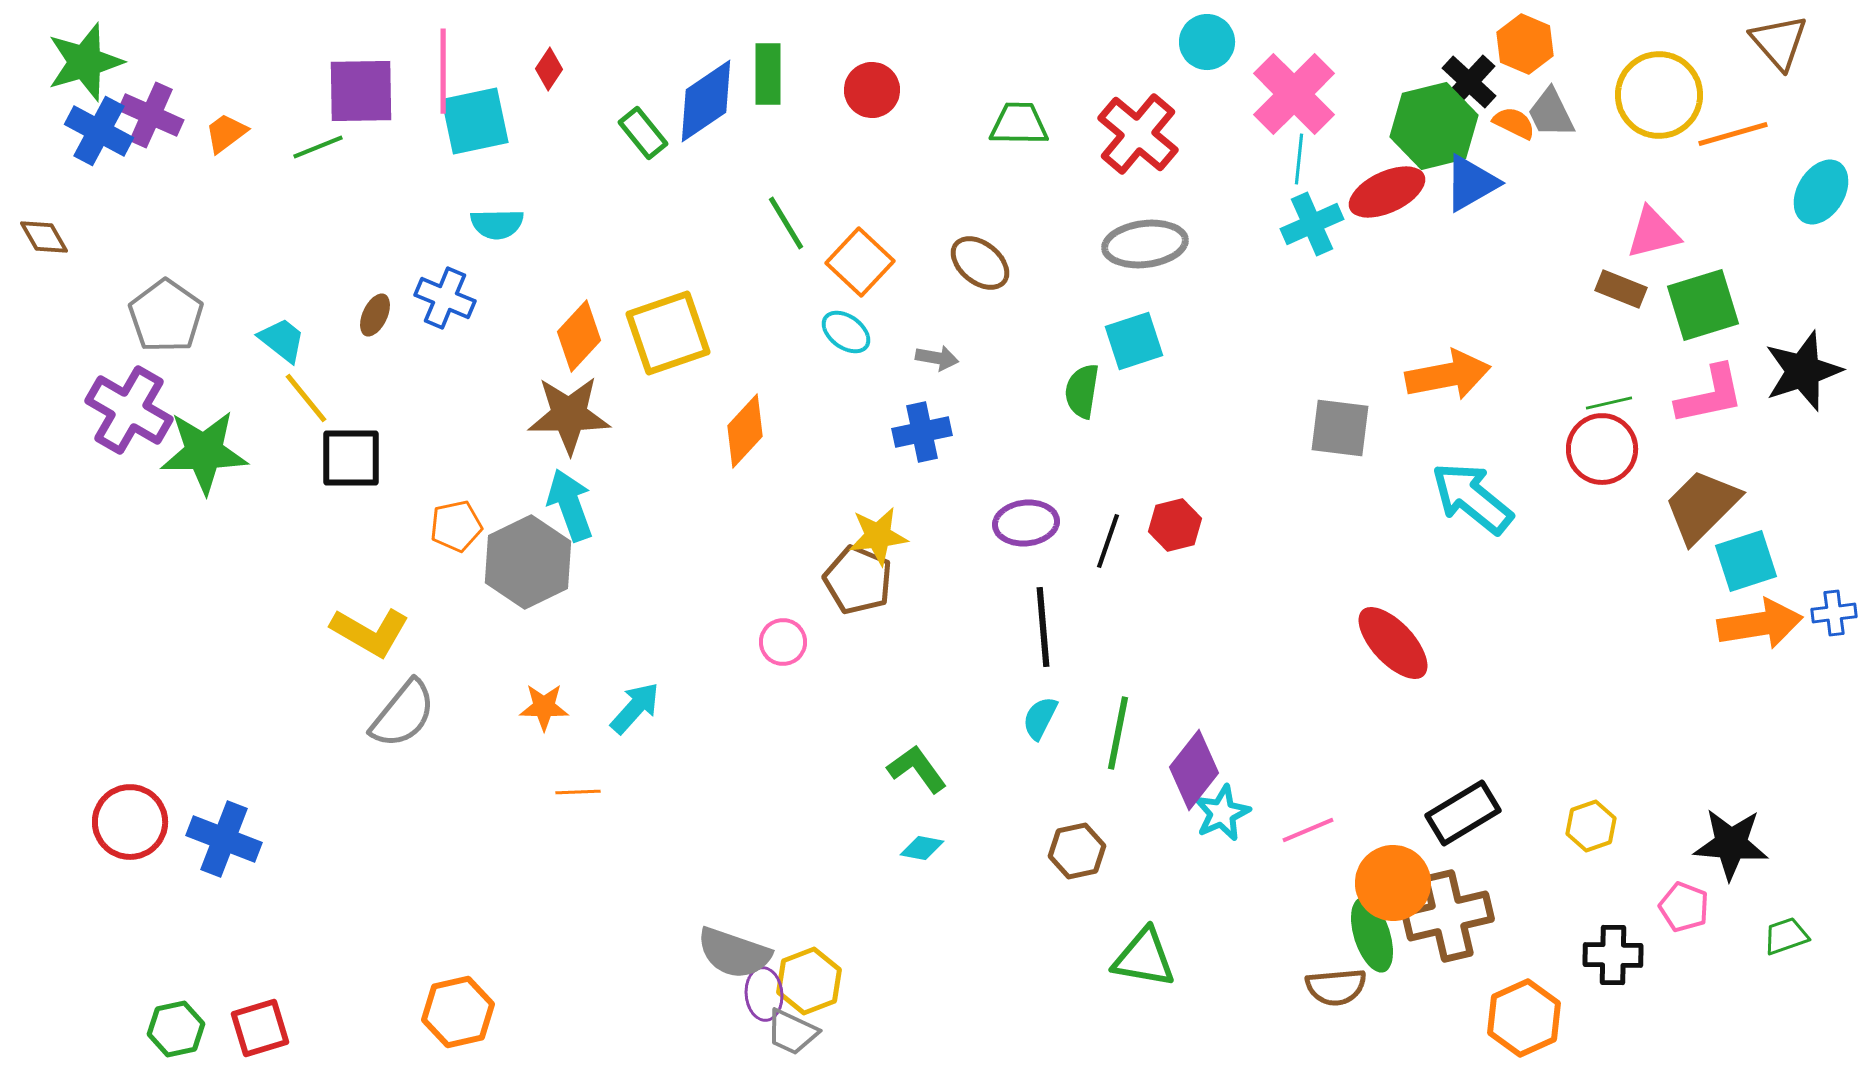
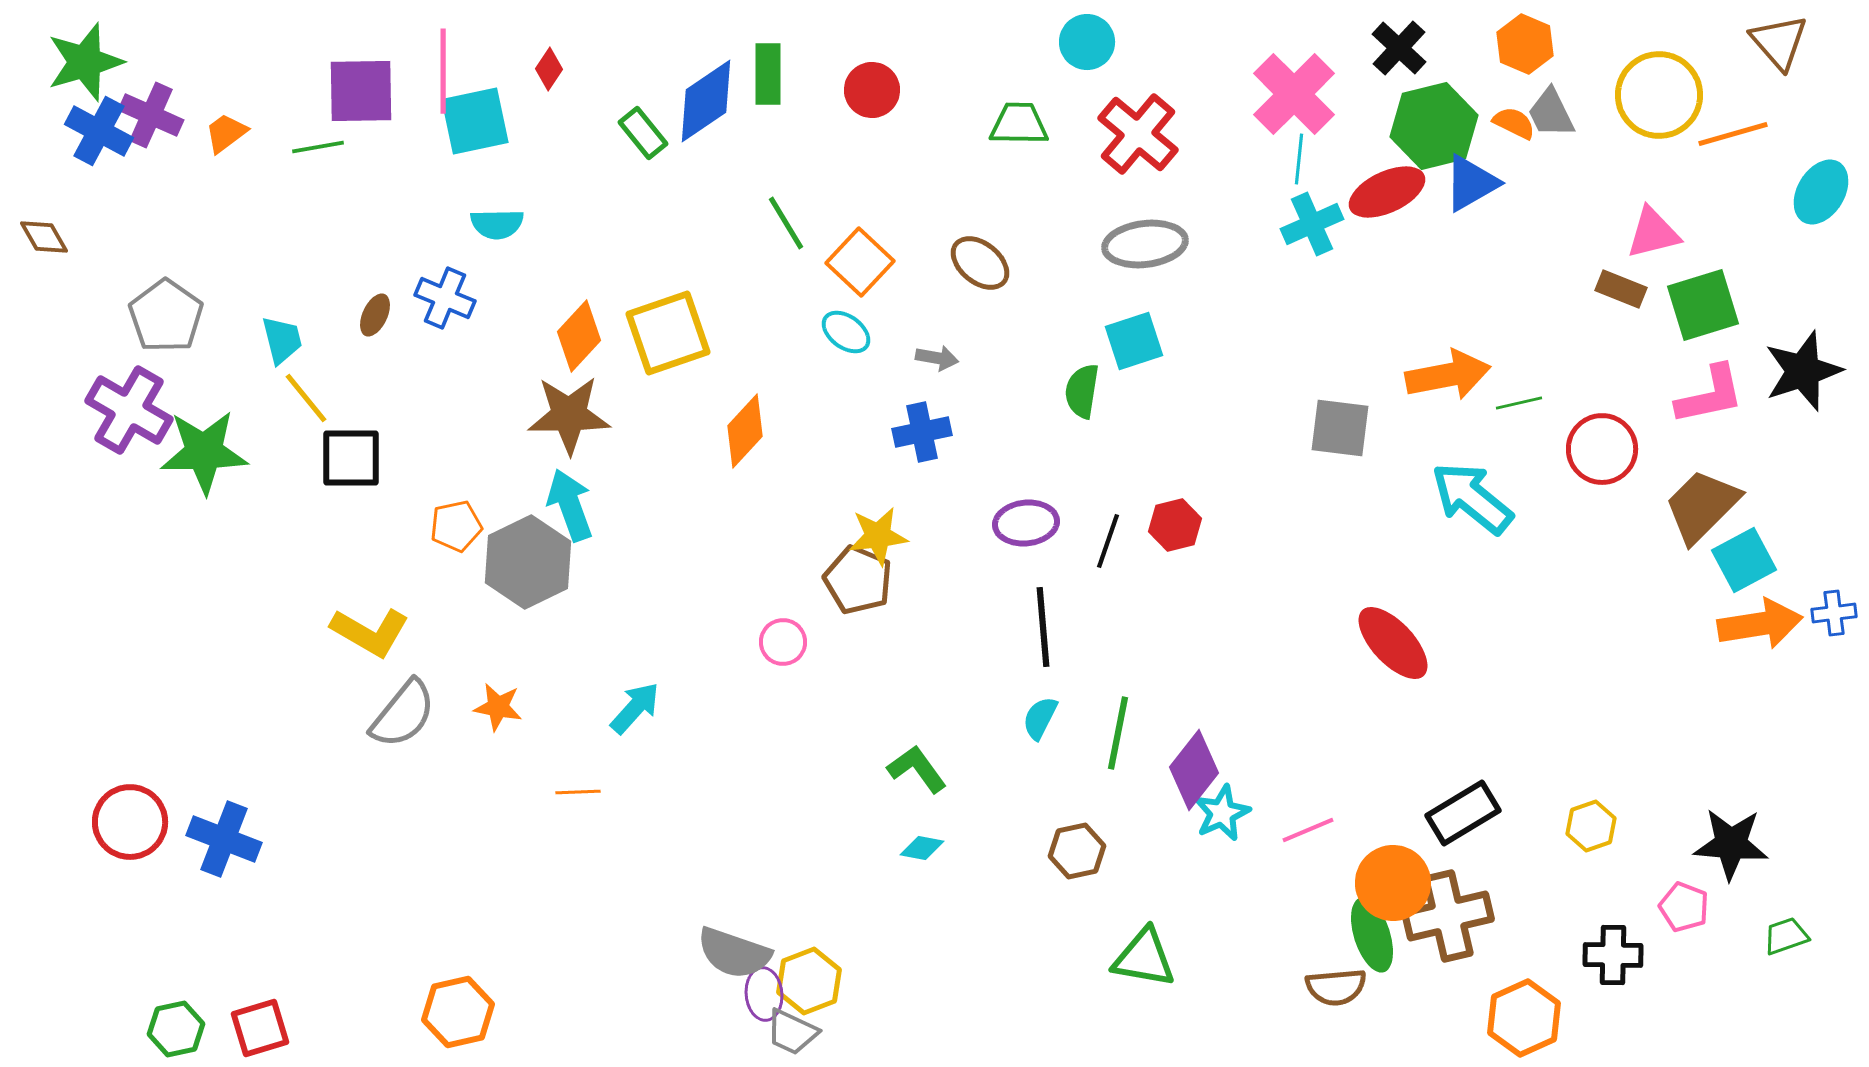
cyan circle at (1207, 42): moved 120 px left
black cross at (1469, 82): moved 70 px left, 34 px up
green line at (318, 147): rotated 12 degrees clockwise
cyan trapezoid at (282, 340): rotated 38 degrees clockwise
green line at (1609, 403): moved 90 px left
cyan square at (1746, 561): moved 2 px left, 1 px up; rotated 10 degrees counterclockwise
orange star at (544, 707): moved 46 px left; rotated 9 degrees clockwise
